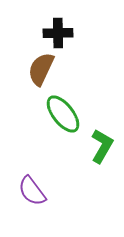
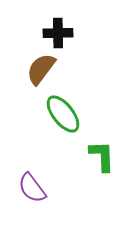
brown semicircle: rotated 12 degrees clockwise
green L-shape: moved 10 px down; rotated 32 degrees counterclockwise
purple semicircle: moved 3 px up
